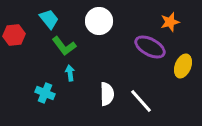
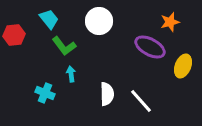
cyan arrow: moved 1 px right, 1 px down
